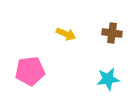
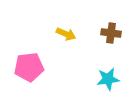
brown cross: moved 1 px left
pink pentagon: moved 1 px left, 4 px up
